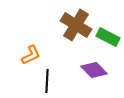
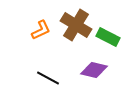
orange L-shape: moved 10 px right, 25 px up
purple diamond: rotated 32 degrees counterclockwise
black line: moved 1 px right, 3 px up; rotated 65 degrees counterclockwise
